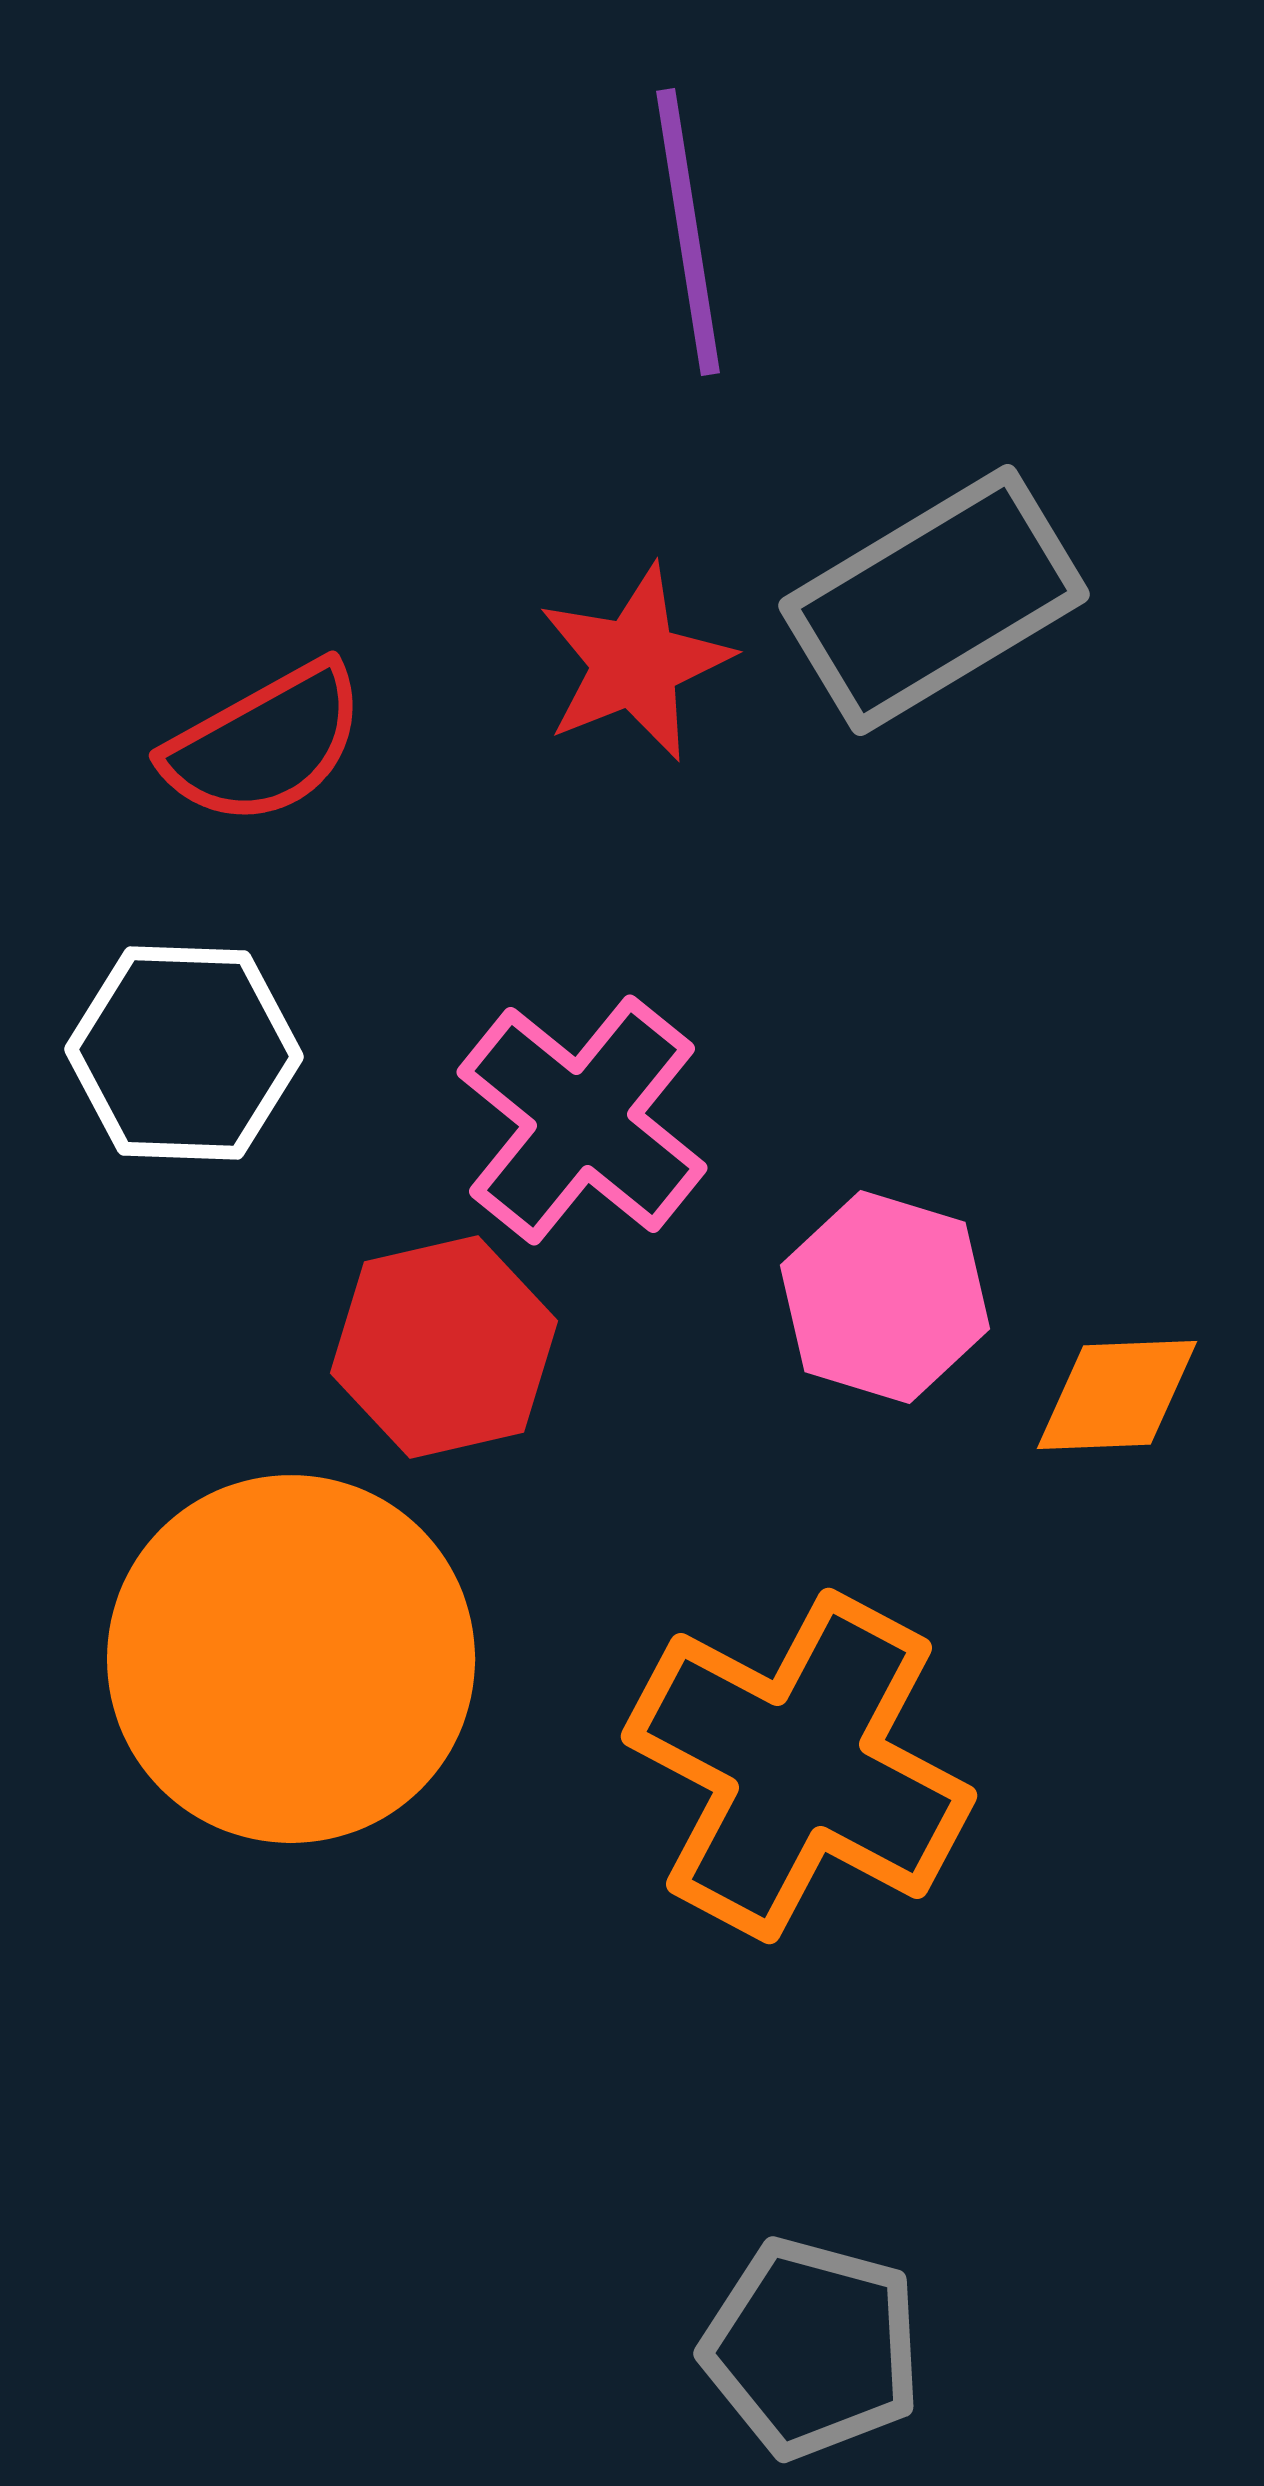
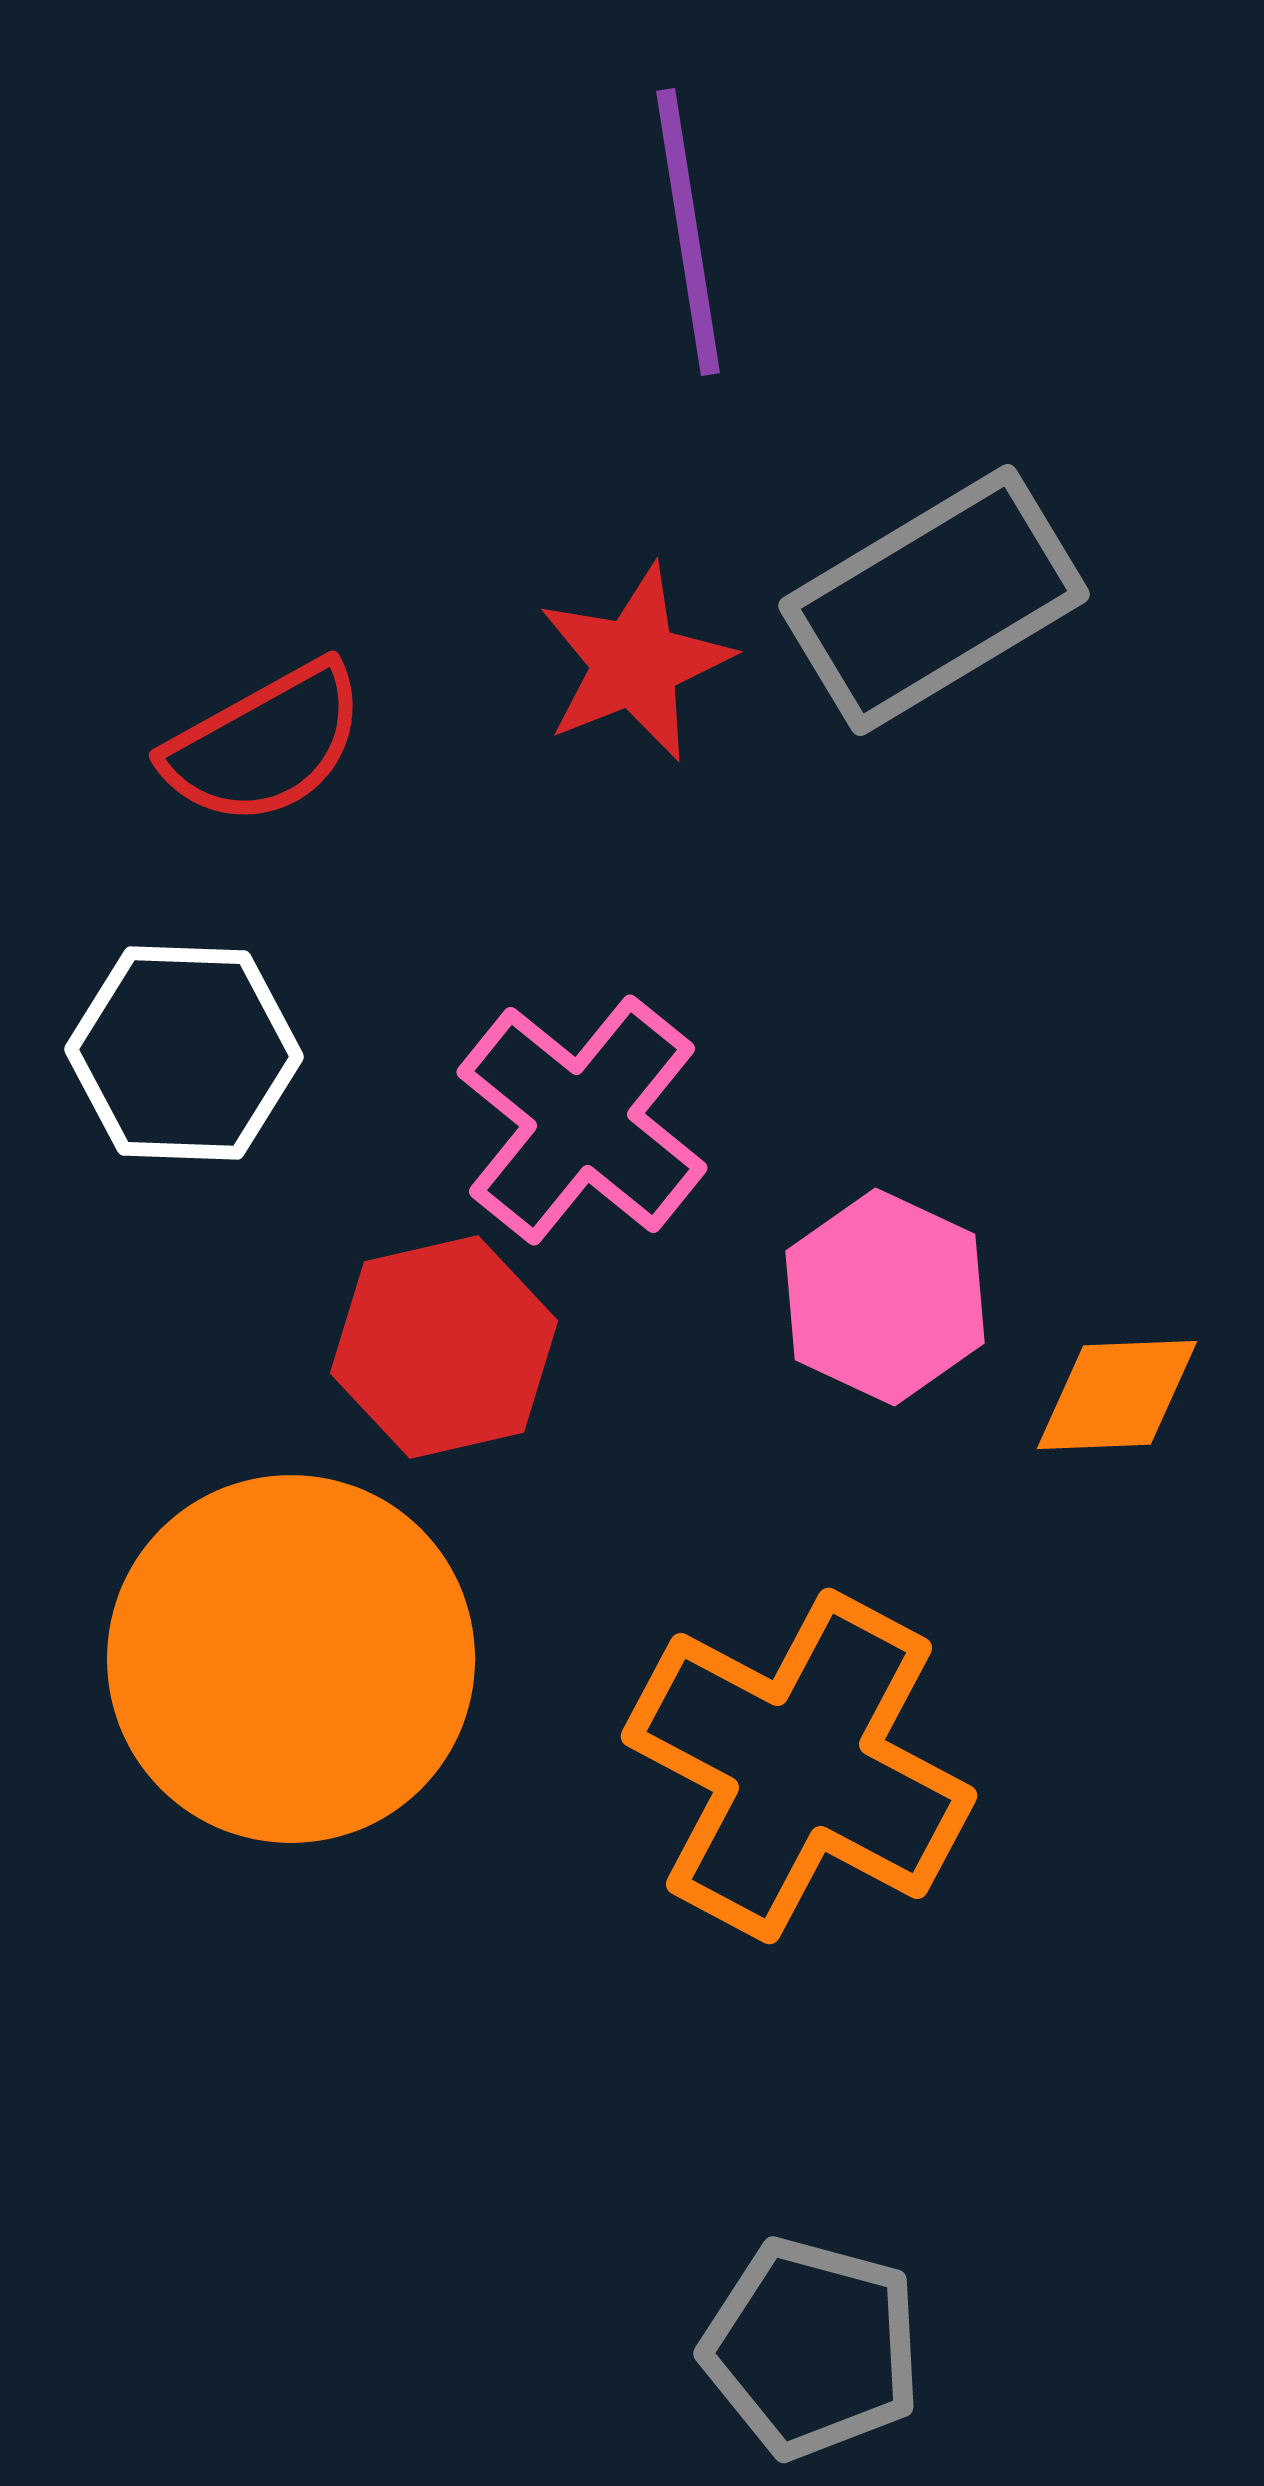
pink hexagon: rotated 8 degrees clockwise
